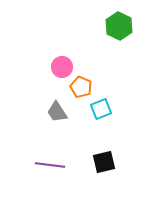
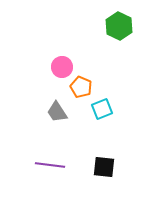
cyan square: moved 1 px right
black square: moved 5 px down; rotated 20 degrees clockwise
